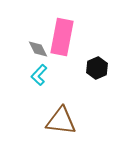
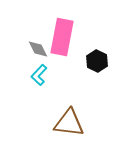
black hexagon: moved 7 px up; rotated 10 degrees counterclockwise
brown triangle: moved 8 px right, 2 px down
